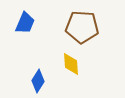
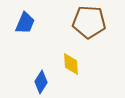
brown pentagon: moved 7 px right, 5 px up
blue diamond: moved 3 px right, 1 px down
